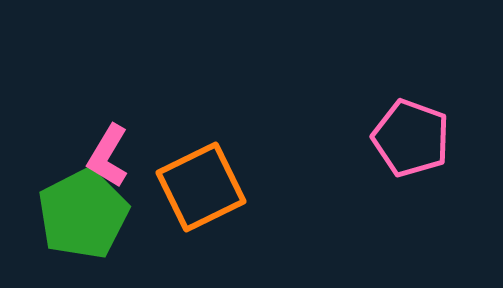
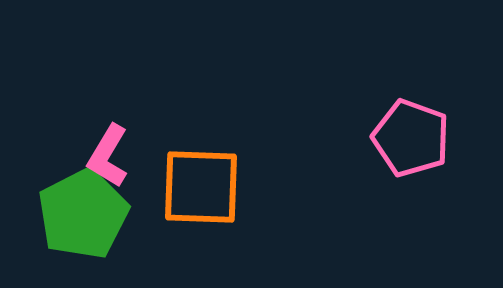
orange square: rotated 28 degrees clockwise
